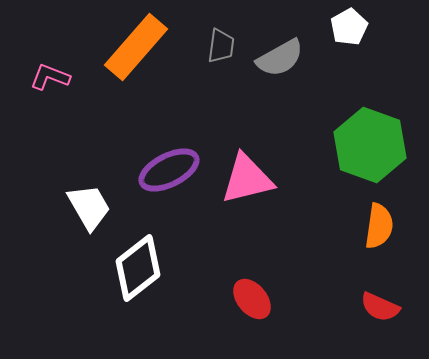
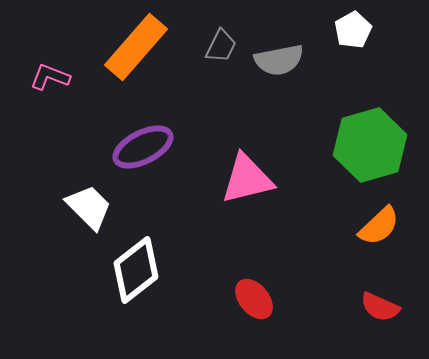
white pentagon: moved 4 px right, 3 px down
gray trapezoid: rotated 18 degrees clockwise
gray semicircle: moved 1 px left, 2 px down; rotated 18 degrees clockwise
green hexagon: rotated 24 degrees clockwise
purple ellipse: moved 26 px left, 23 px up
white trapezoid: rotated 15 degrees counterclockwise
orange semicircle: rotated 39 degrees clockwise
white diamond: moved 2 px left, 2 px down
red ellipse: moved 2 px right
